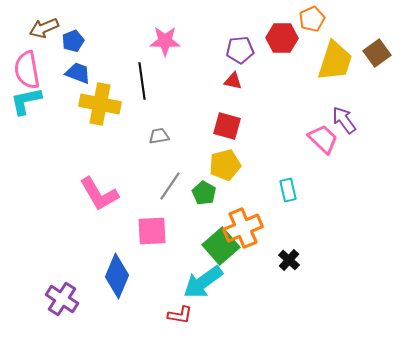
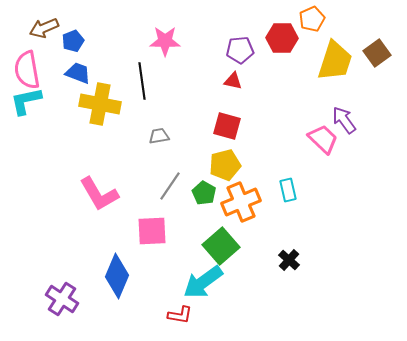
orange cross: moved 2 px left, 26 px up
